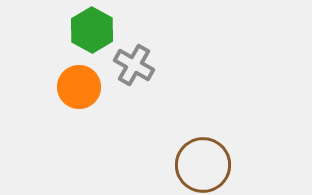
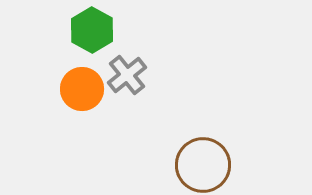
gray cross: moved 7 px left, 10 px down; rotated 21 degrees clockwise
orange circle: moved 3 px right, 2 px down
